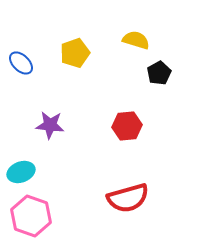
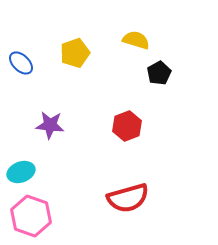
red hexagon: rotated 16 degrees counterclockwise
